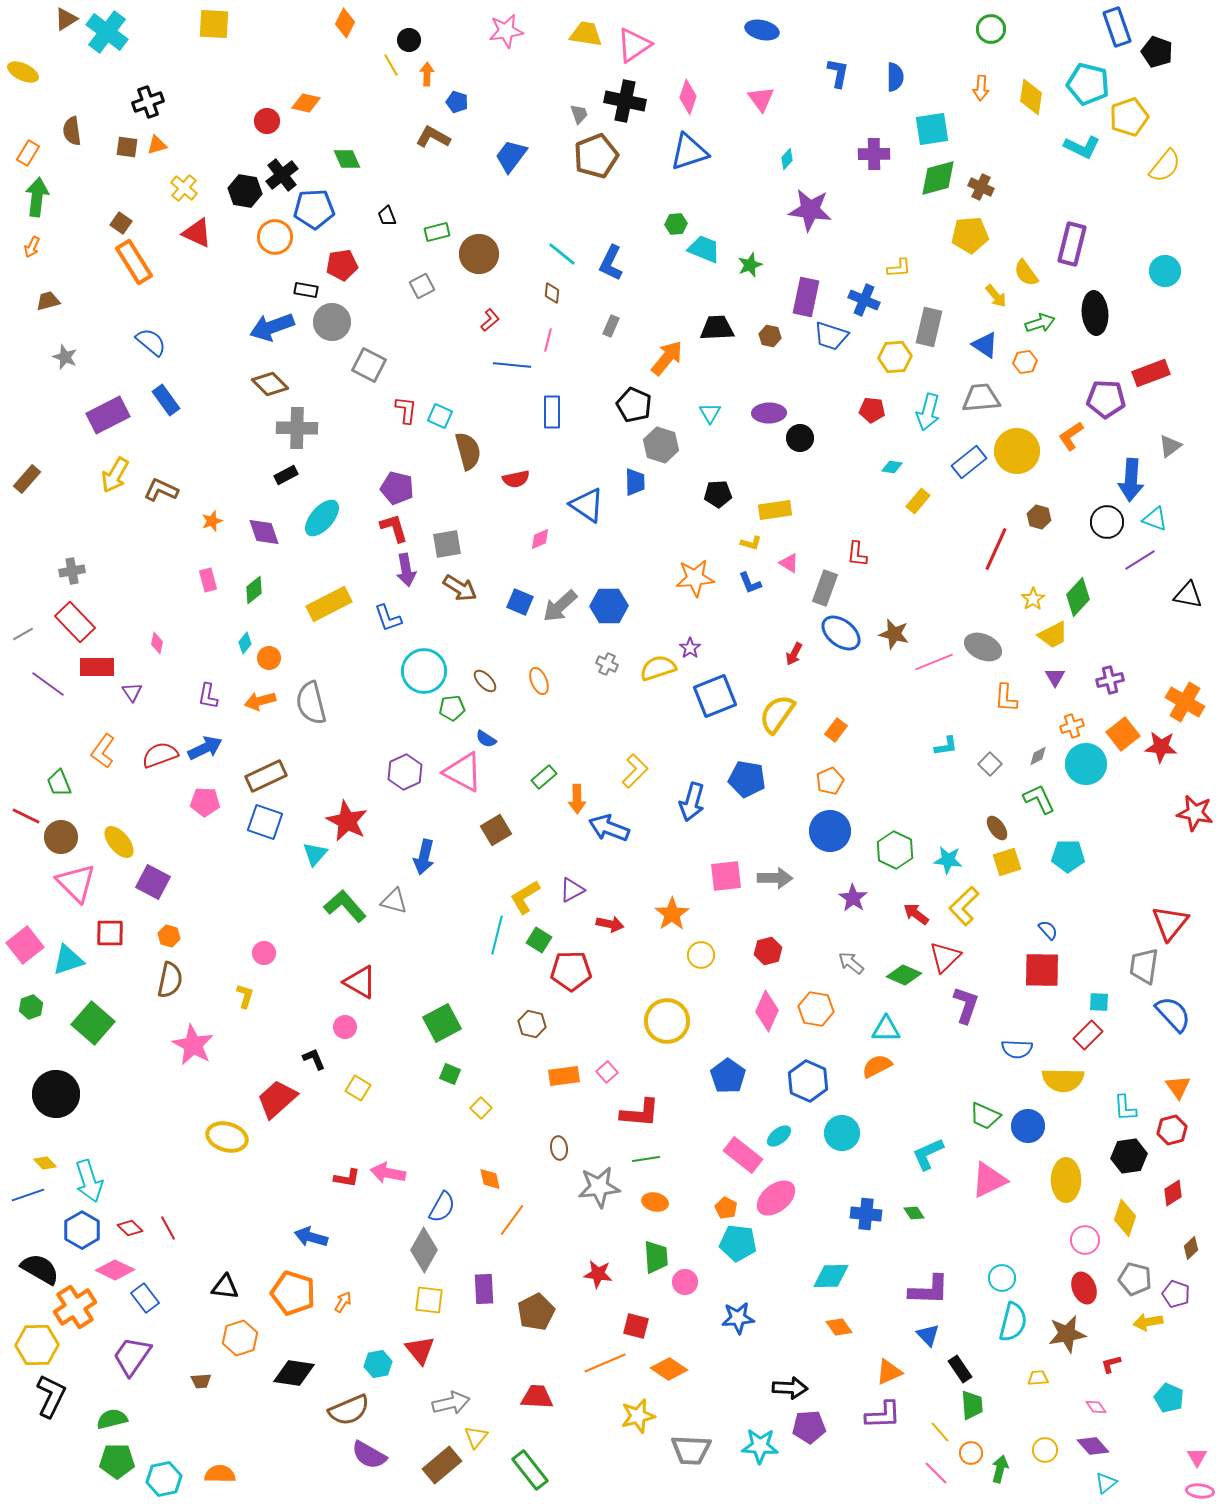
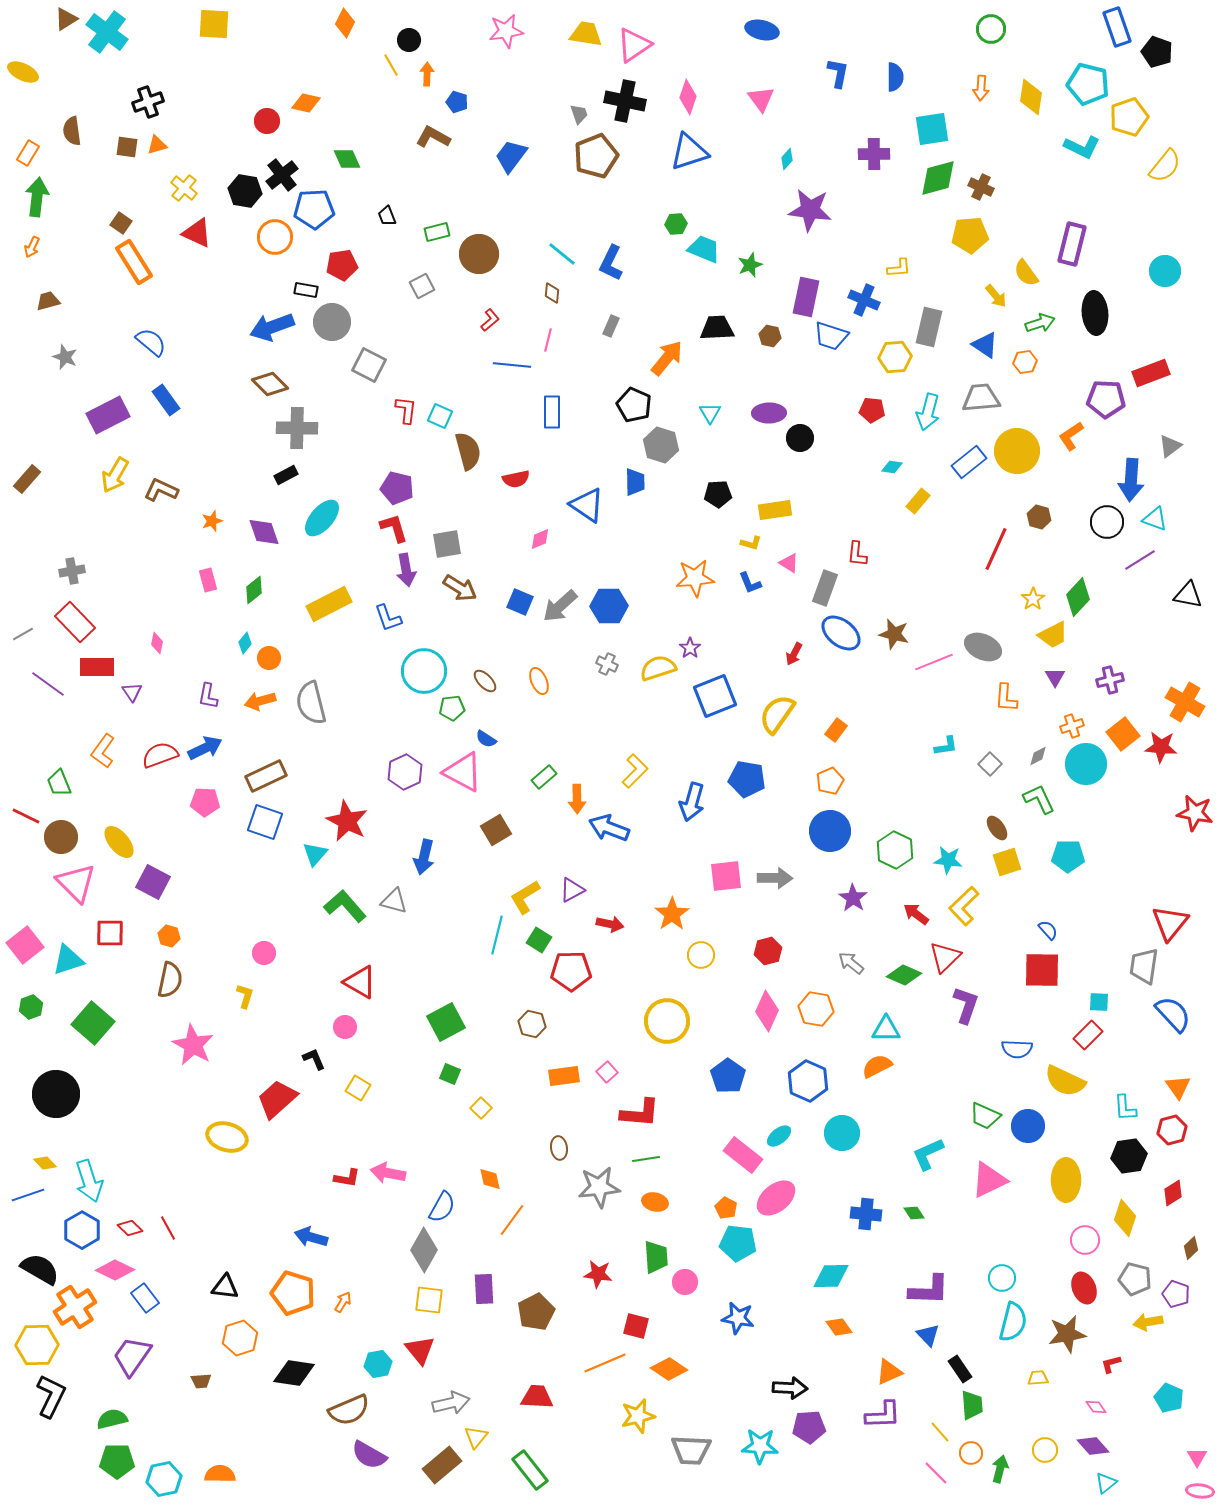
green square at (442, 1023): moved 4 px right, 1 px up
yellow semicircle at (1063, 1080): moved 2 px right, 1 px down; rotated 24 degrees clockwise
blue star at (738, 1318): rotated 16 degrees clockwise
